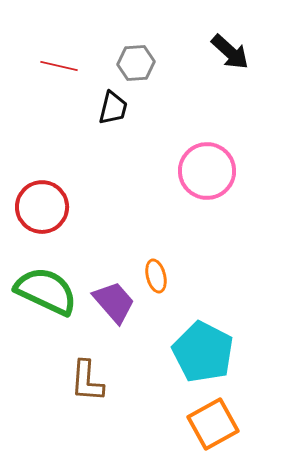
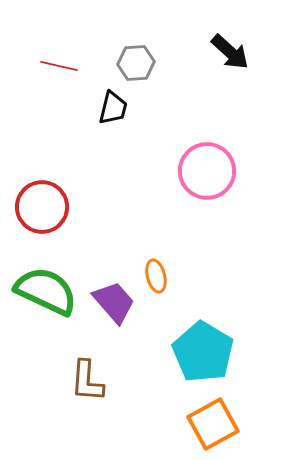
cyan pentagon: rotated 4 degrees clockwise
